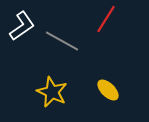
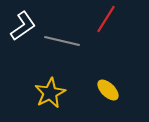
white L-shape: moved 1 px right
gray line: rotated 16 degrees counterclockwise
yellow star: moved 2 px left, 1 px down; rotated 20 degrees clockwise
